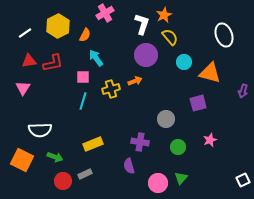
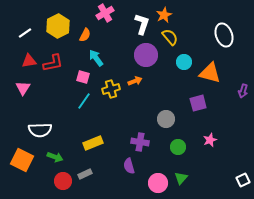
pink square: rotated 16 degrees clockwise
cyan line: moved 1 px right; rotated 18 degrees clockwise
yellow rectangle: moved 1 px up
